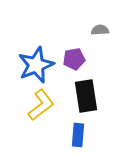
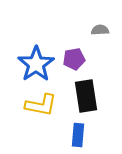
blue star: moved 1 px up; rotated 12 degrees counterclockwise
yellow L-shape: rotated 48 degrees clockwise
